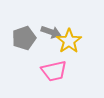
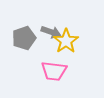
yellow star: moved 3 px left
pink trapezoid: rotated 20 degrees clockwise
